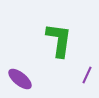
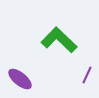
green L-shape: rotated 54 degrees counterclockwise
